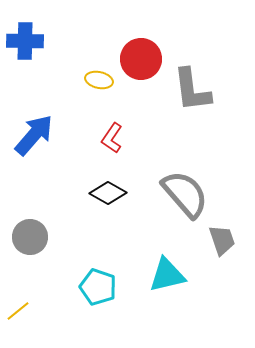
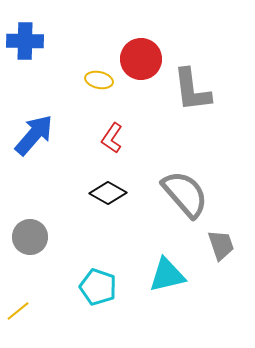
gray trapezoid: moved 1 px left, 5 px down
